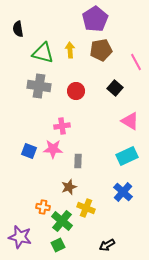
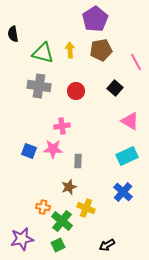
black semicircle: moved 5 px left, 5 px down
purple star: moved 2 px right, 2 px down; rotated 25 degrees counterclockwise
